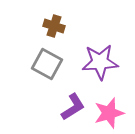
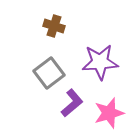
gray square: moved 2 px right, 9 px down; rotated 24 degrees clockwise
purple L-shape: moved 1 px left, 4 px up; rotated 8 degrees counterclockwise
